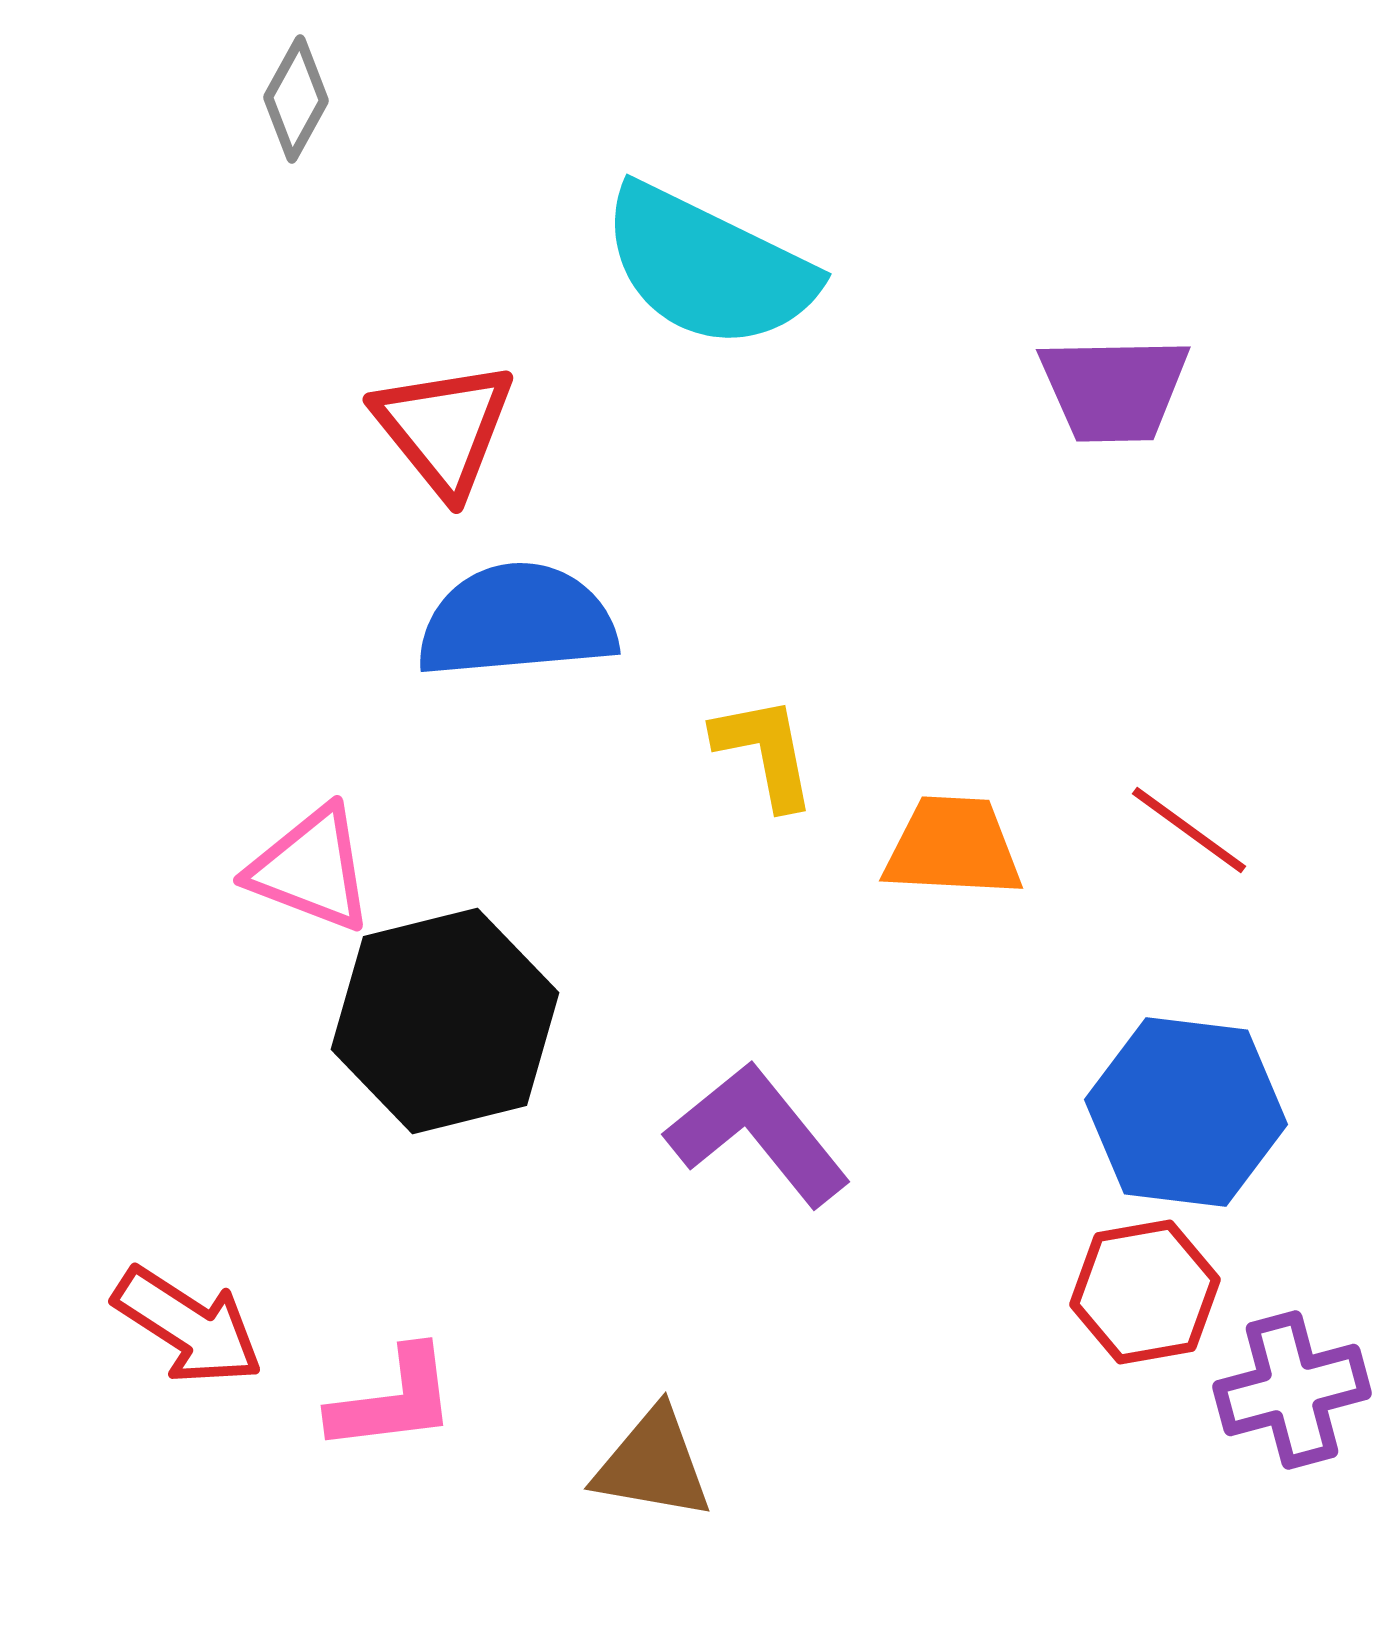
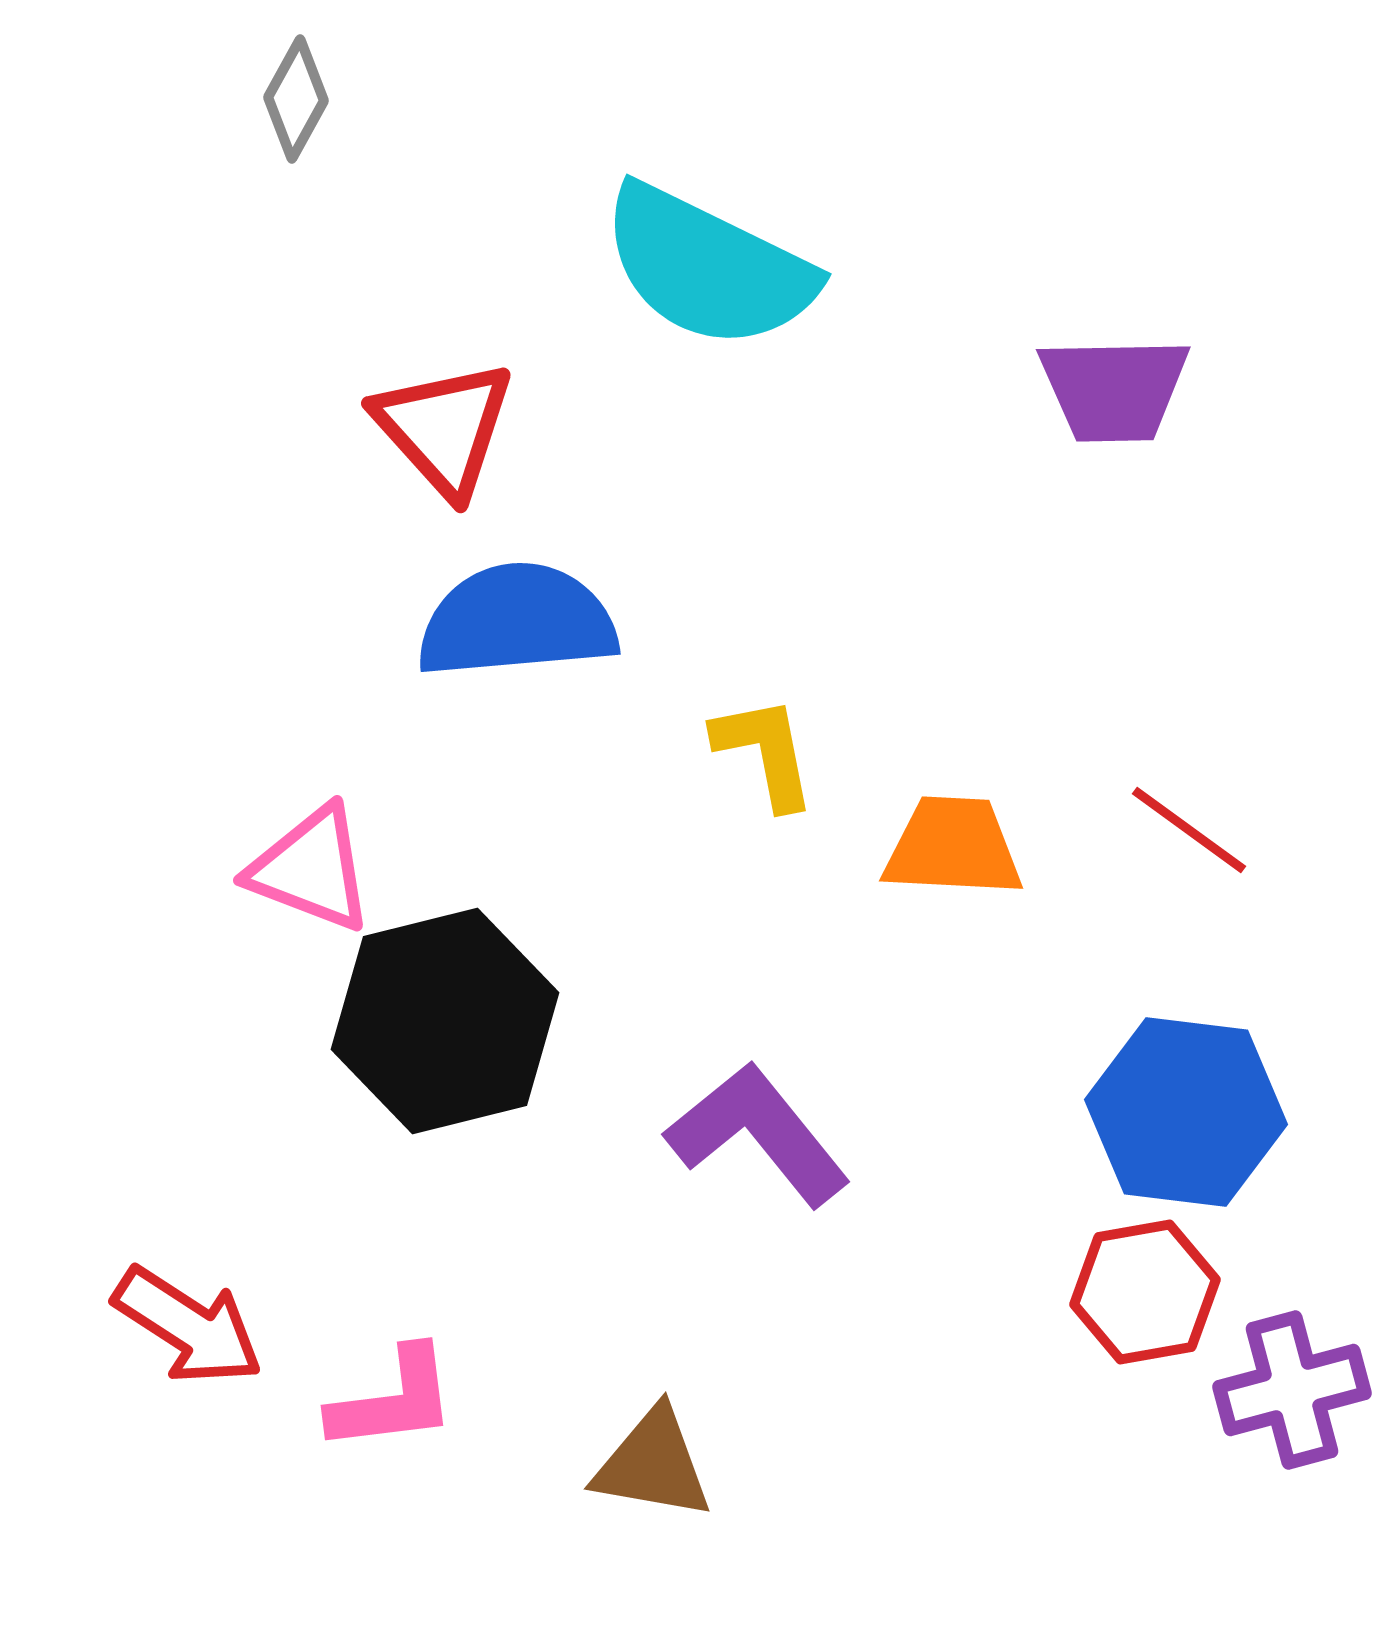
red triangle: rotated 3 degrees counterclockwise
